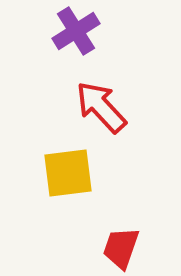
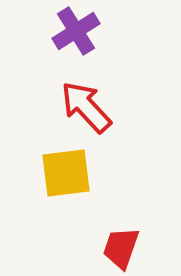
red arrow: moved 15 px left
yellow square: moved 2 px left
